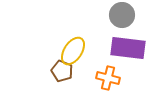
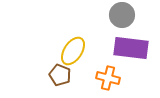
purple rectangle: moved 3 px right
brown pentagon: moved 2 px left, 4 px down
